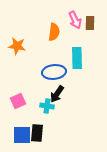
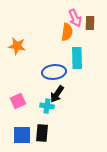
pink arrow: moved 2 px up
orange semicircle: moved 13 px right
black rectangle: moved 5 px right
